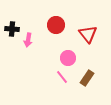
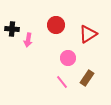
red triangle: rotated 36 degrees clockwise
pink line: moved 5 px down
